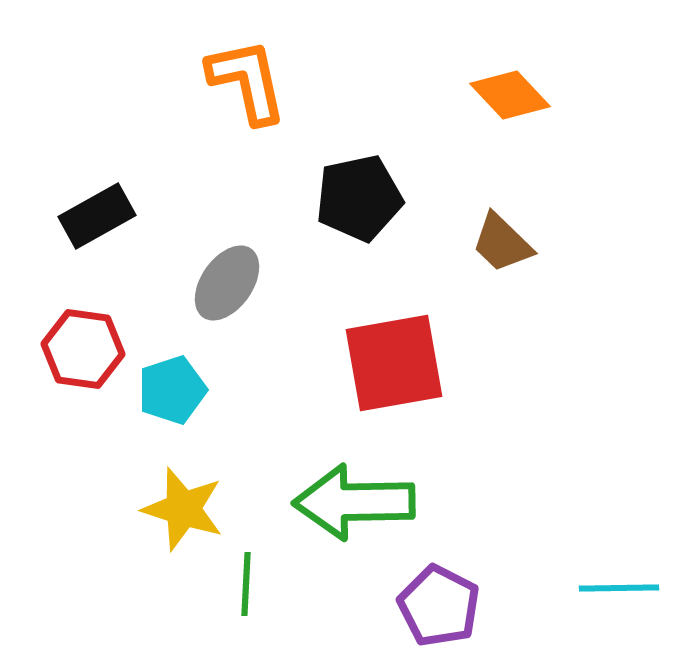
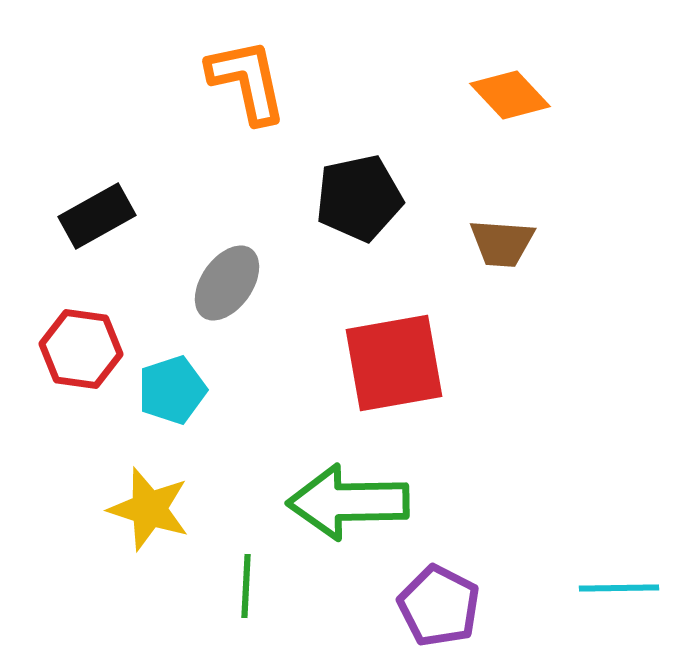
brown trapezoid: rotated 40 degrees counterclockwise
red hexagon: moved 2 px left
green arrow: moved 6 px left
yellow star: moved 34 px left
green line: moved 2 px down
